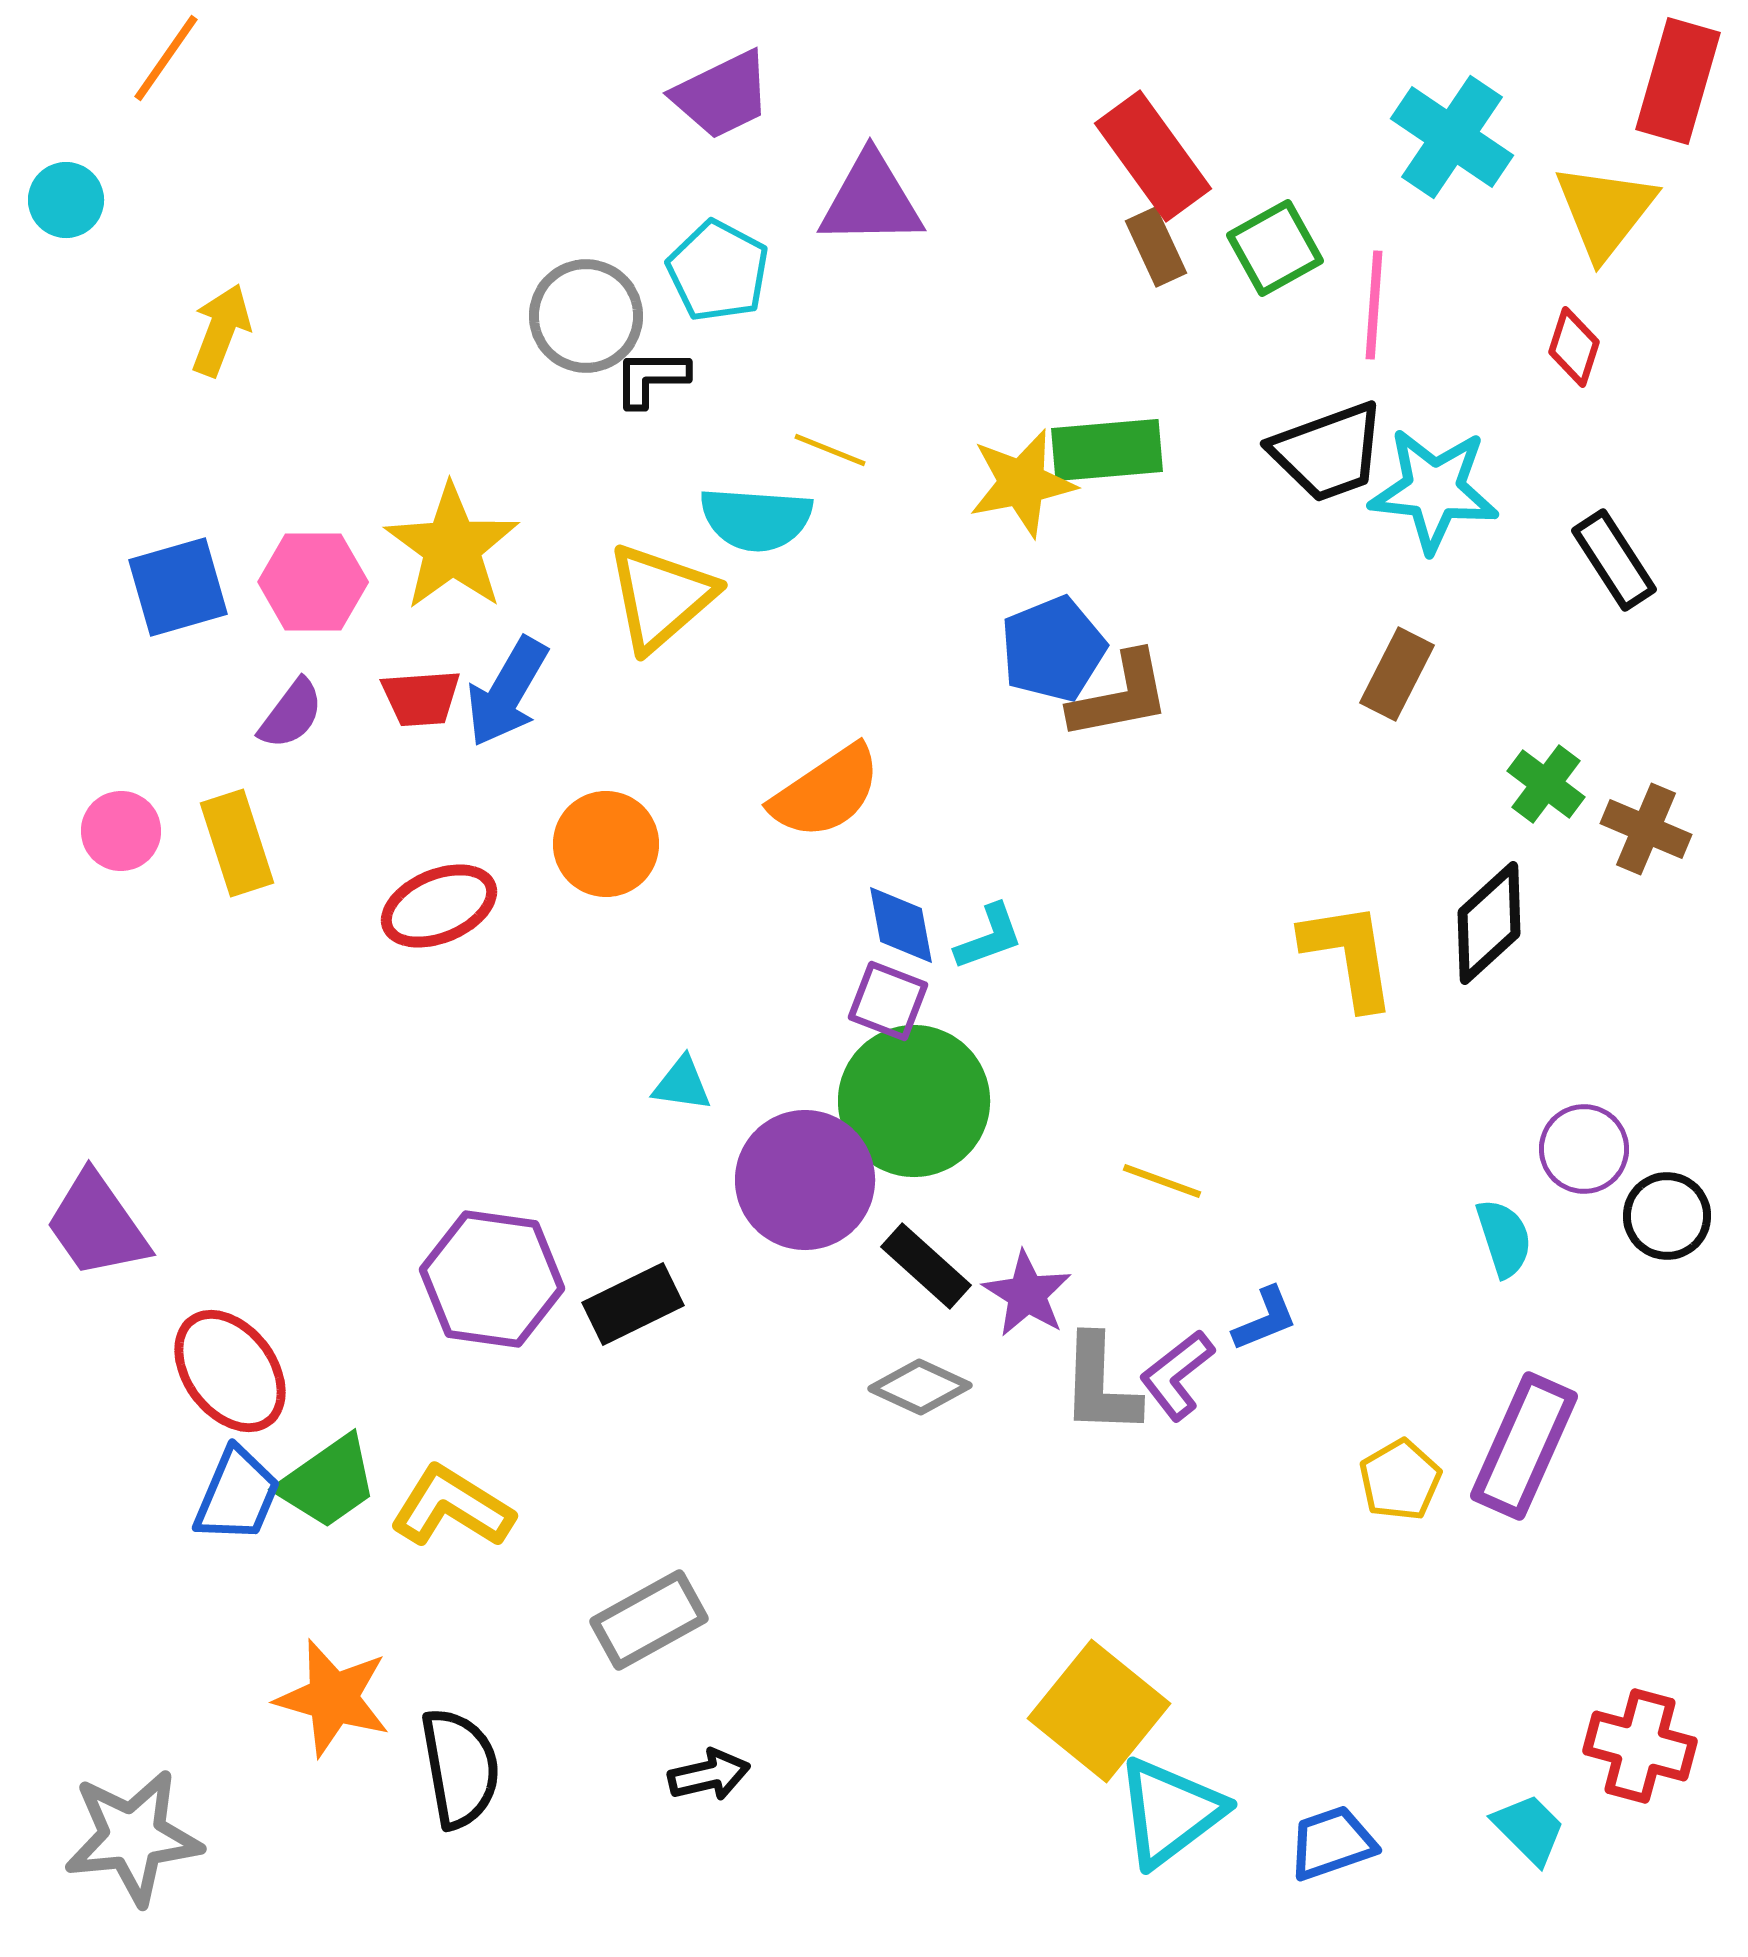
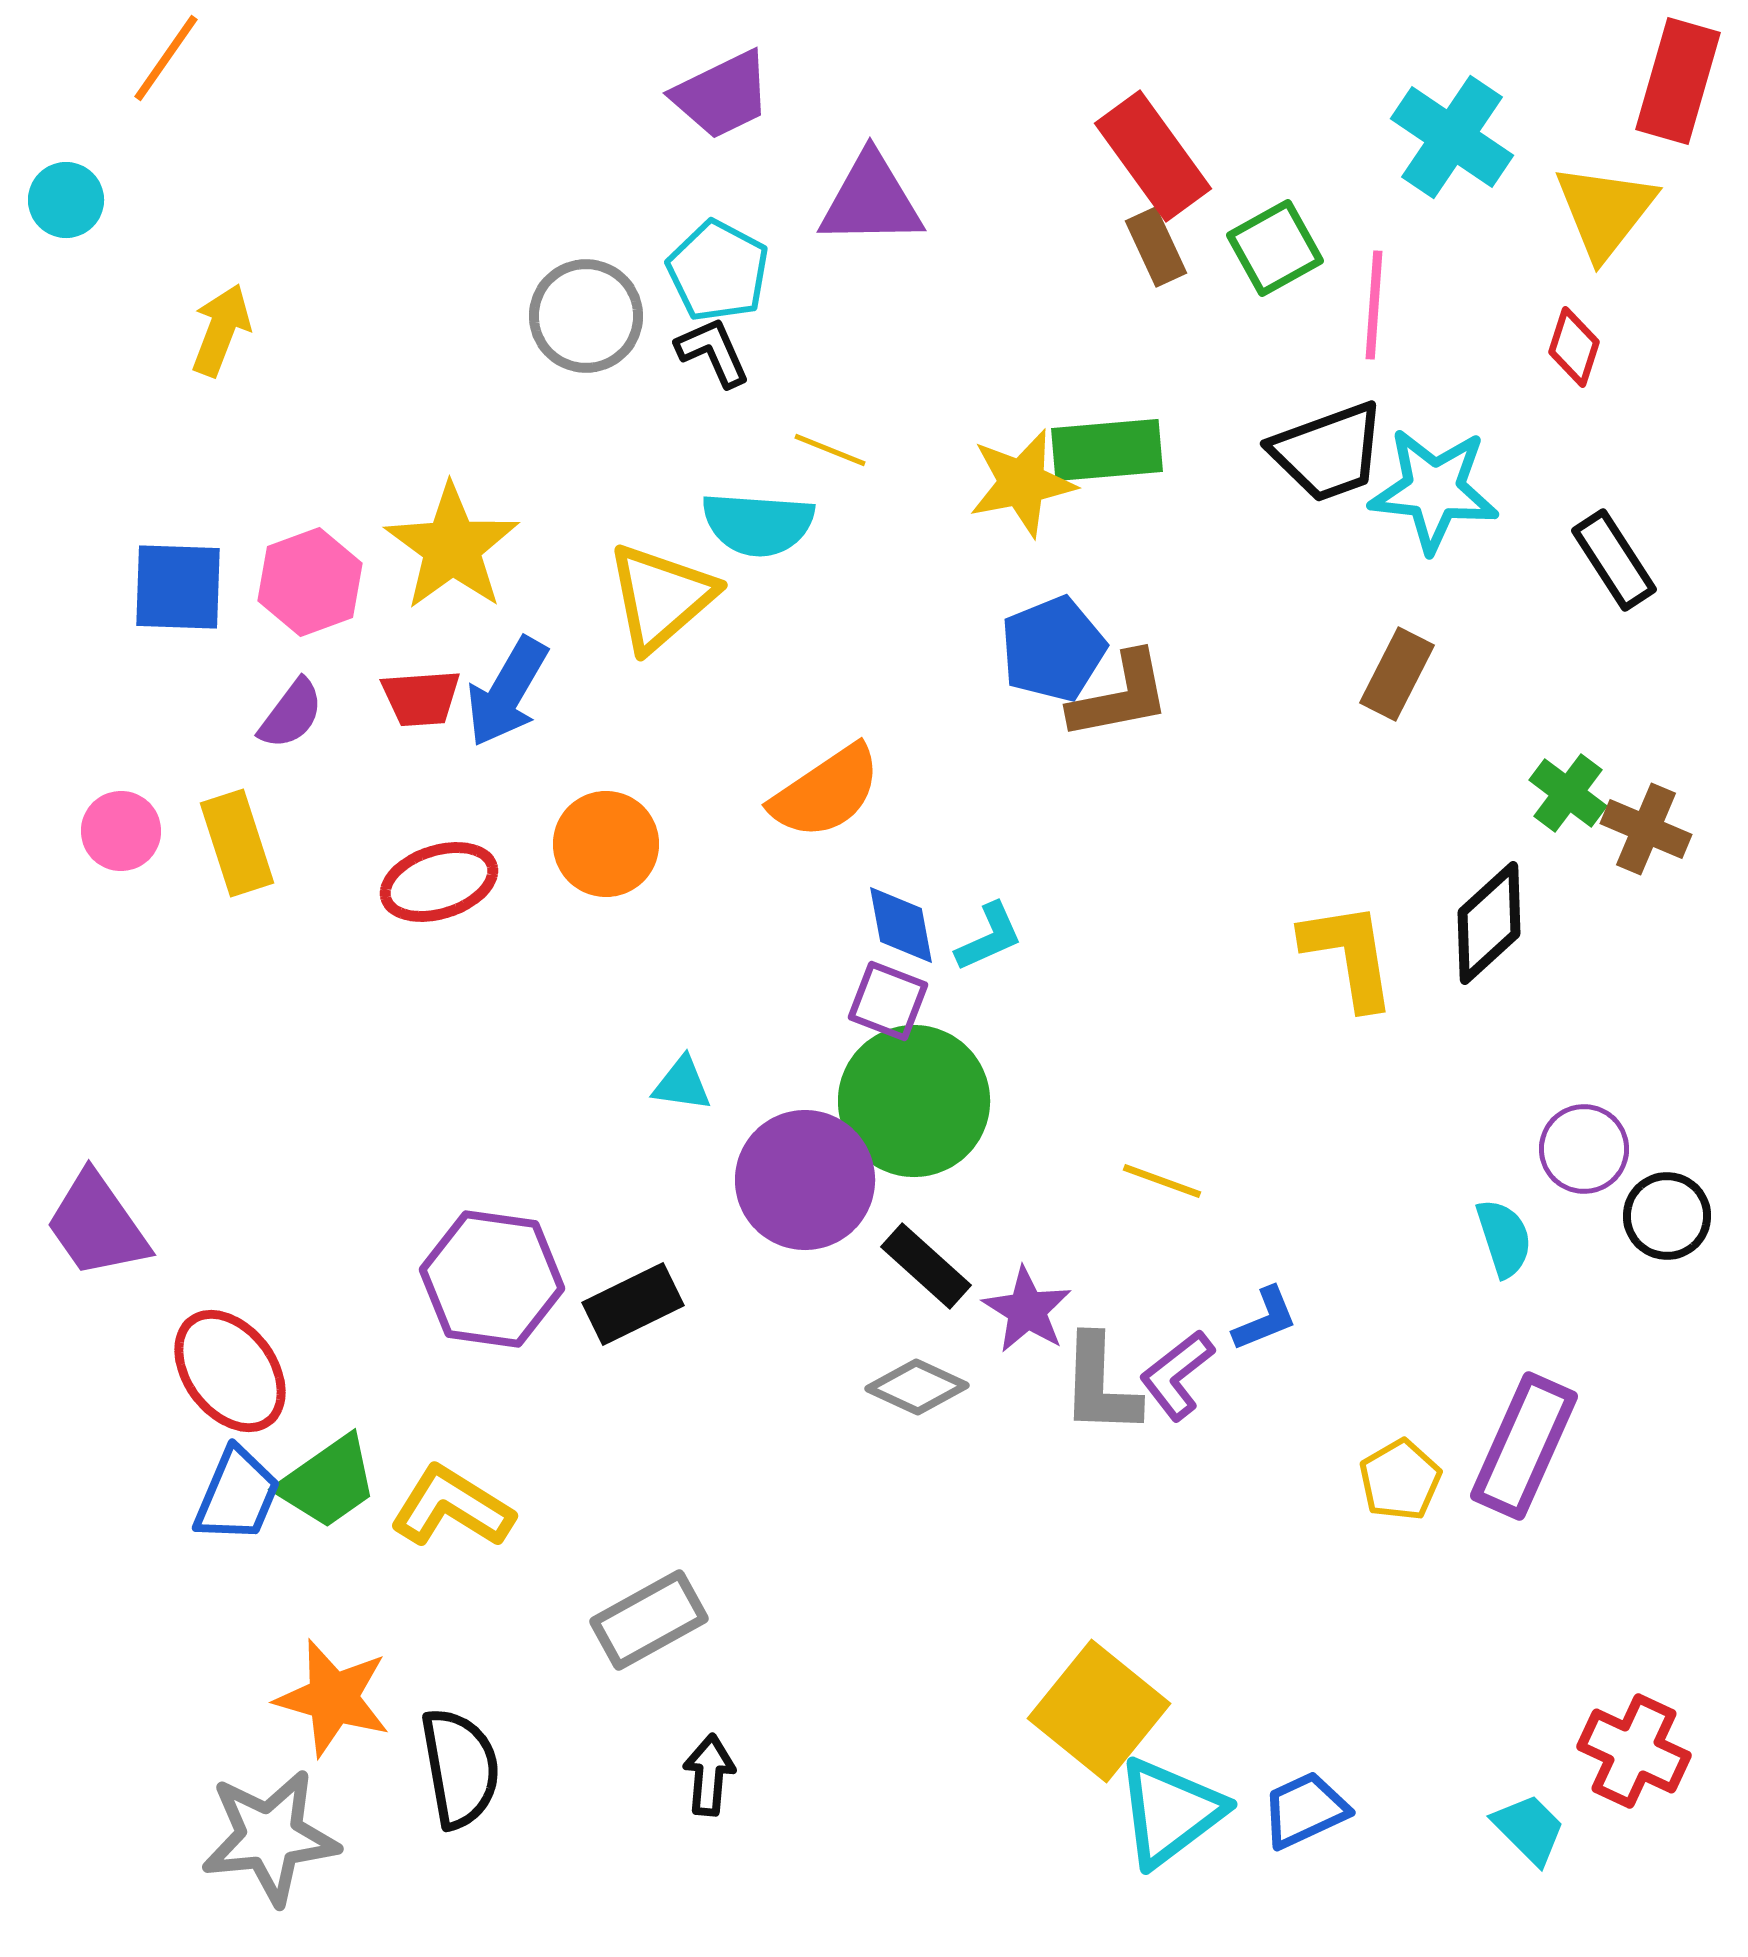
black L-shape at (651, 378): moved 62 px right, 26 px up; rotated 66 degrees clockwise
cyan semicircle at (756, 519): moved 2 px right, 5 px down
pink hexagon at (313, 582): moved 3 px left; rotated 20 degrees counterclockwise
blue square at (178, 587): rotated 18 degrees clockwise
green cross at (1546, 784): moved 22 px right, 9 px down
red ellipse at (439, 906): moved 24 px up; rotated 5 degrees clockwise
cyan L-shape at (989, 937): rotated 4 degrees counterclockwise
purple star at (1027, 1294): moved 16 px down
gray diamond at (920, 1387): moved 3 px left
red cross at (1640, 1746): moved 6 px left, 5 px down; rotated 10 degrees clockwise
black arrow at (709, 1775): rotated 72 degrees counterclockwise
gray star at (133, 1837): moved 137 px right
blue trapezoid at (1332, 1843): moved 27 px left, 33 px up; rotated 6 degrees counterclockwise
